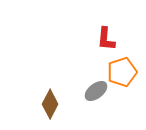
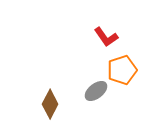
red L-shape: moved 2 px up; rotated 40 degrees counterclockwise
orange pentagon: moved 2 px up
